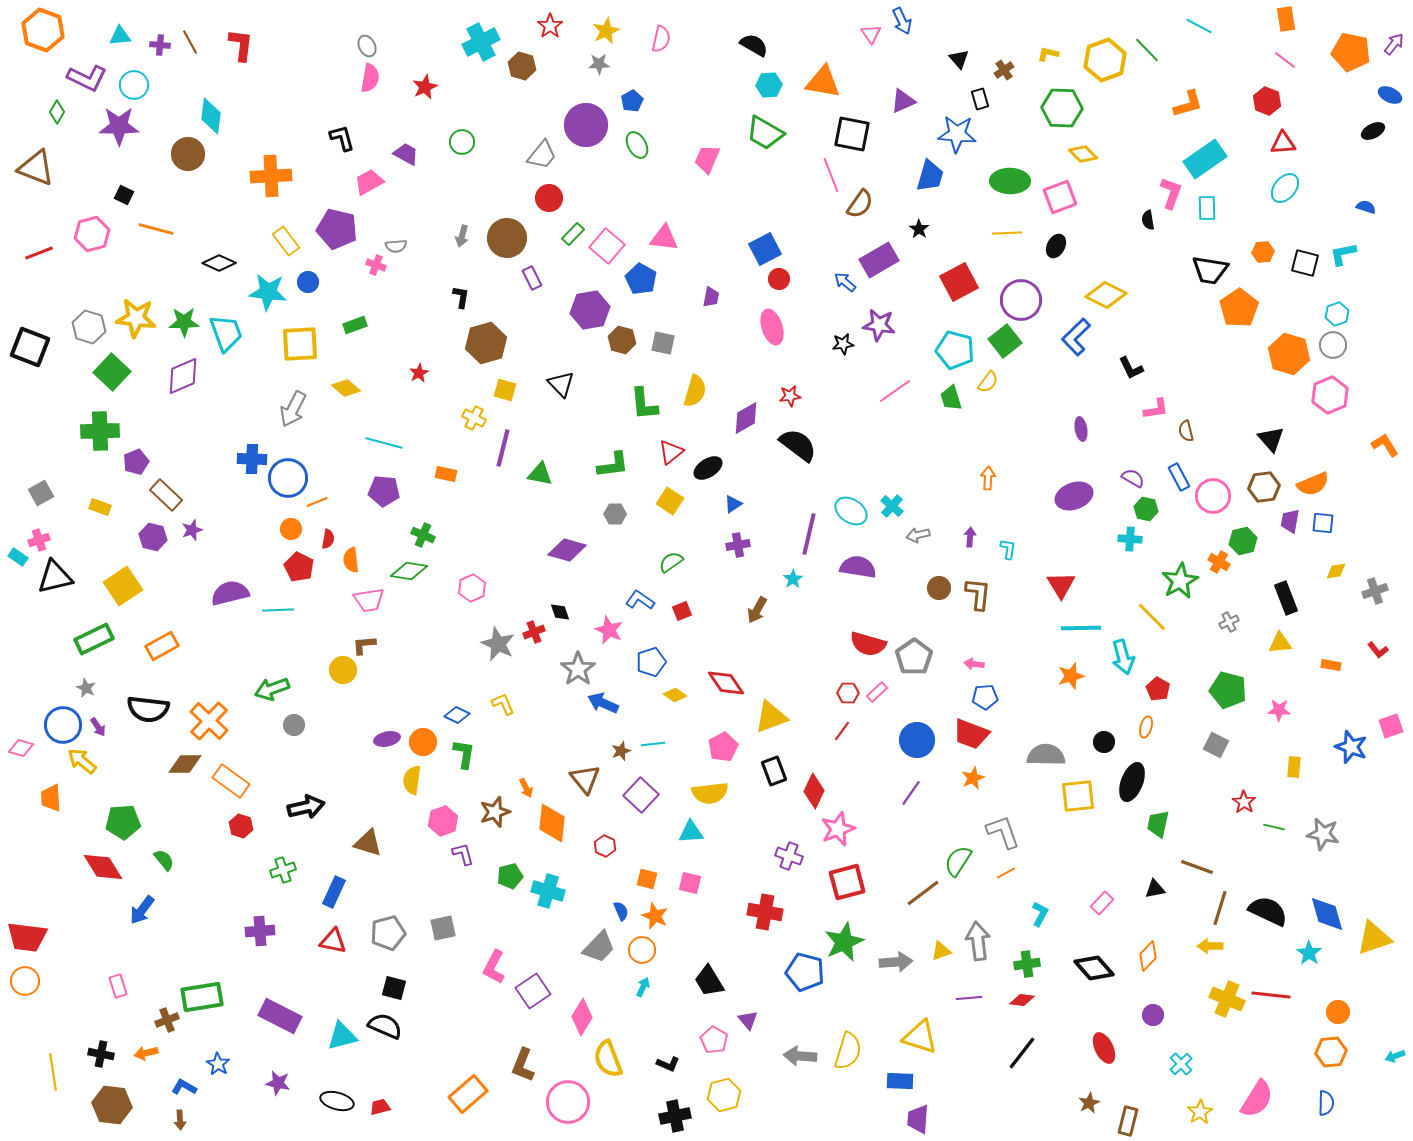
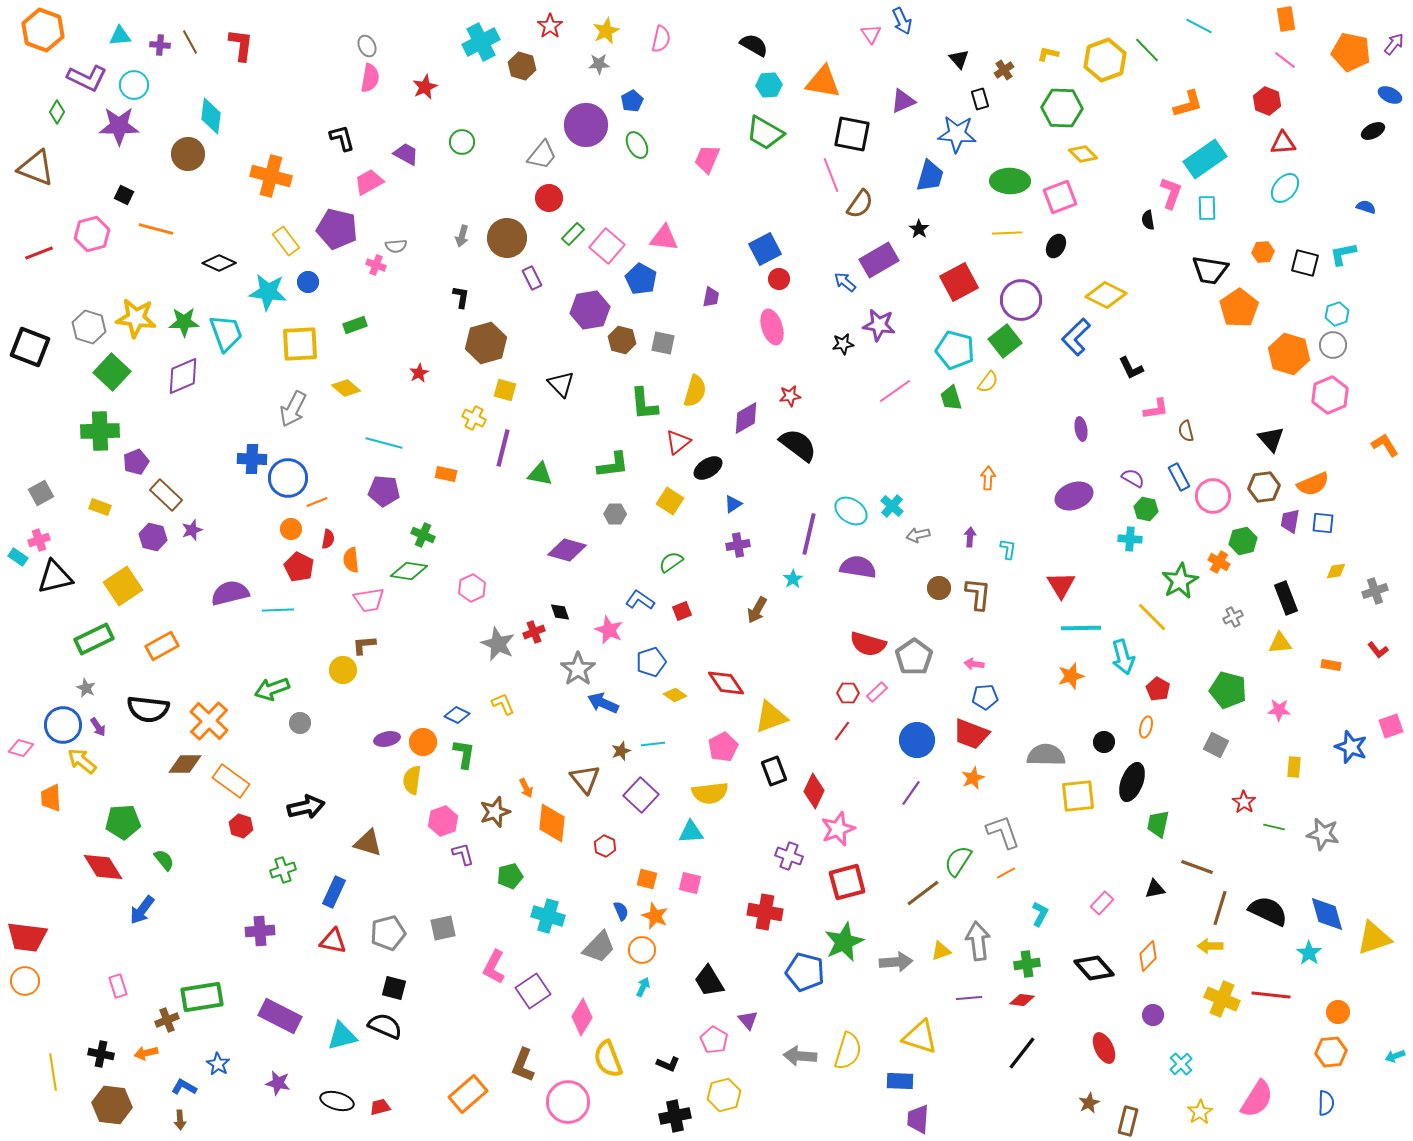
orange cross at (271, 176): rotated 18 degrees clockwise
red triangle at (671, 452): moved 7 px right, 10 px up
gray cross at (1229, 622): moved 4 px right, 5 px up
gray circle at (294, 725): moved 6 px right, 2 px up
cyan cross at (548, 891): moved 25 px down
yellow cross at (1227, 999): moved 5 px left
